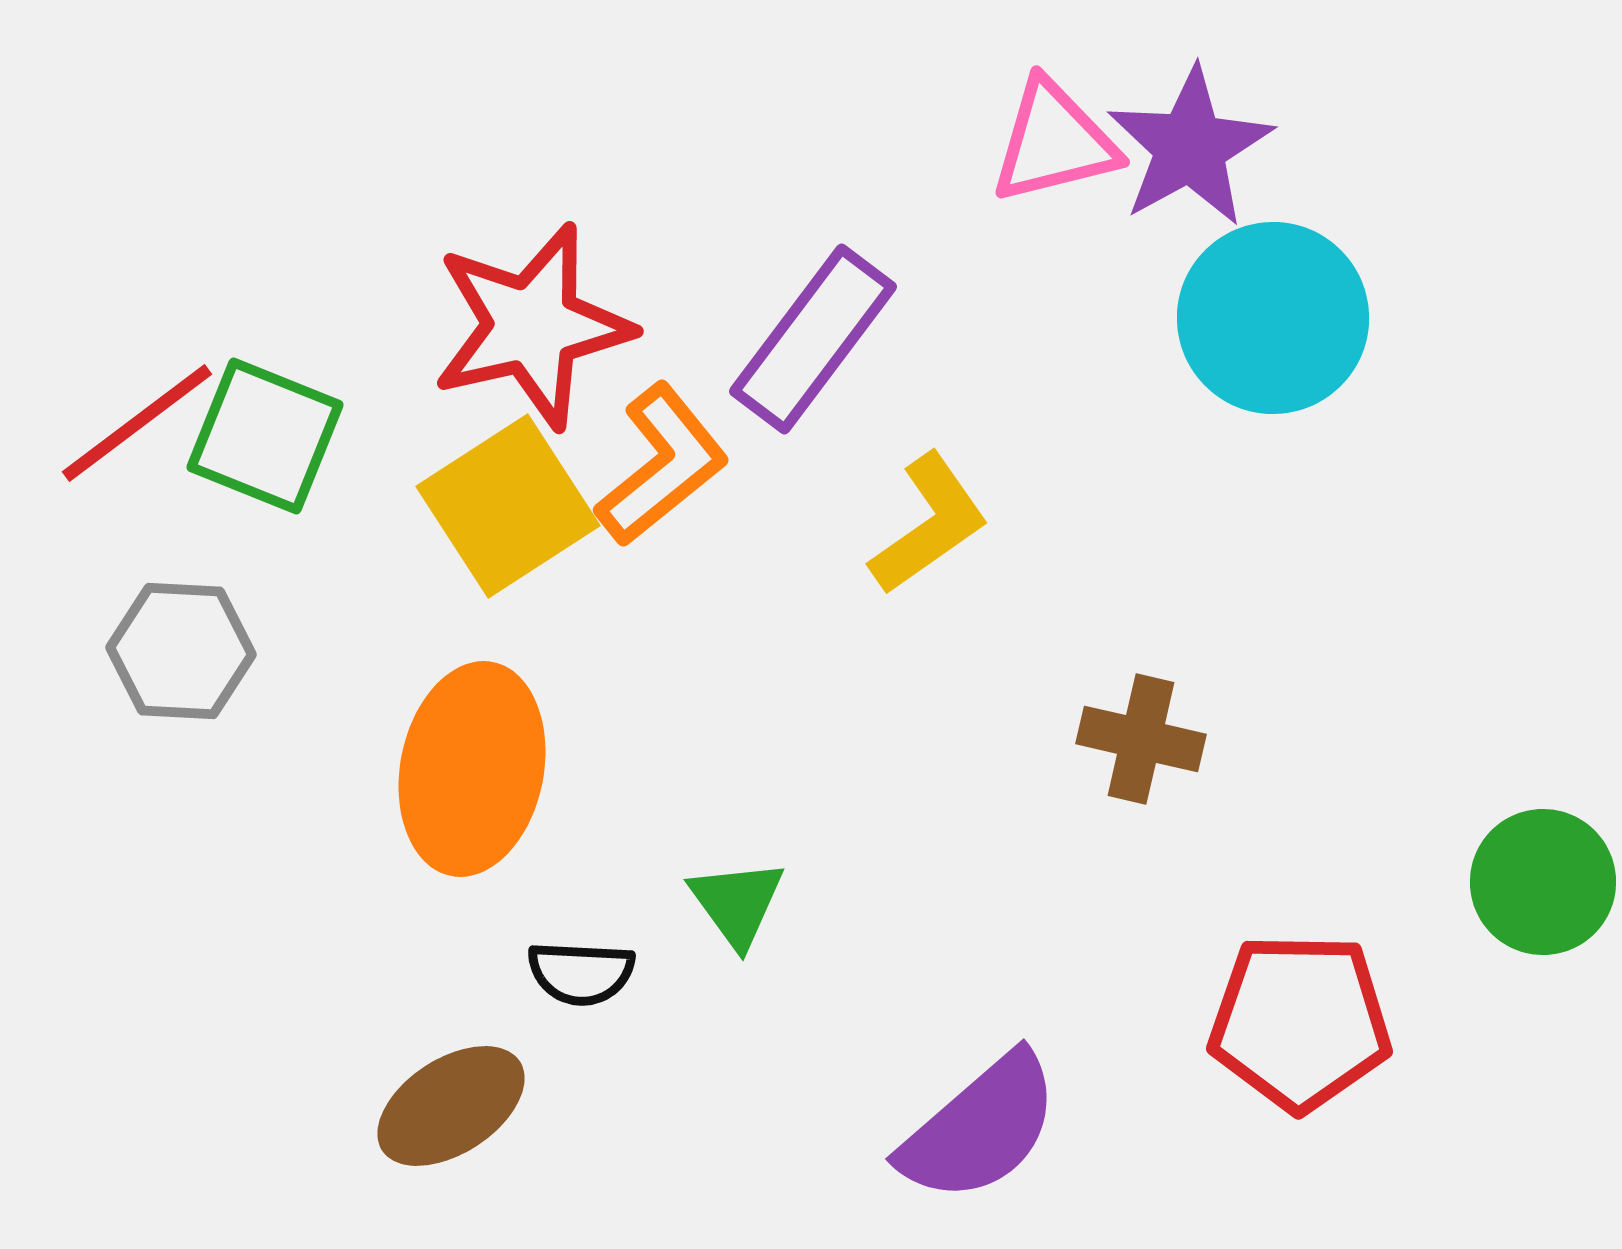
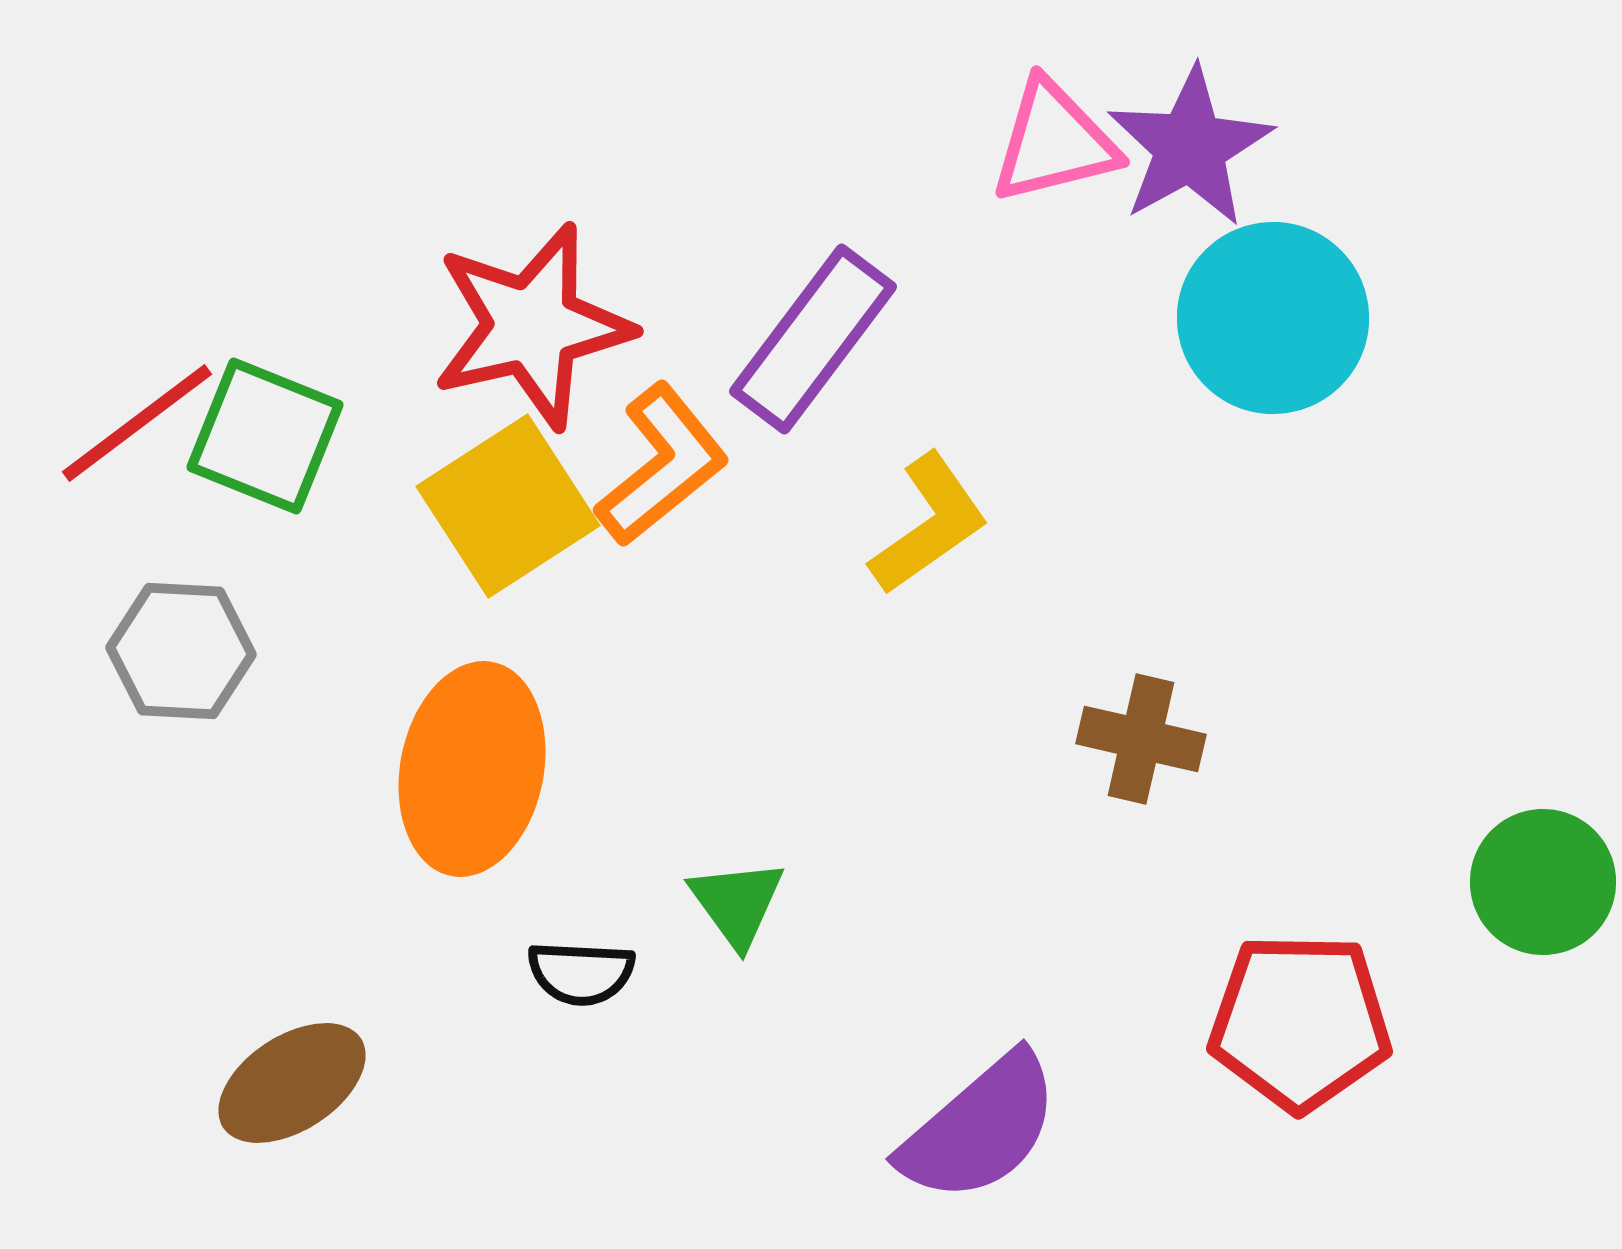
brown ellipse: moved 159 px left, 23 px up
